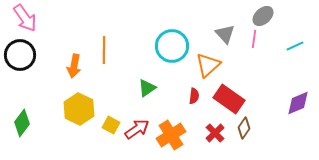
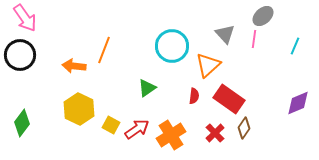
cyan line: rotated 42 degrees counterclockwise
orange line: rotated 20 degrees clockwise
orange arrow: rotated 85 degrees clockwise
